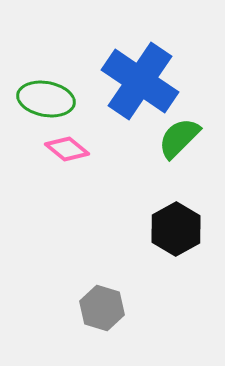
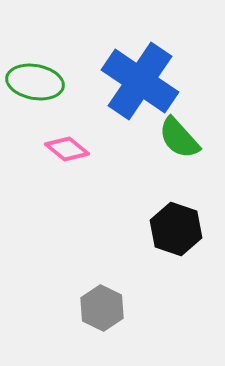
green ellipse: moved 11 px left, 17 px up
green semicircle: rotated 87 degrees counterclockwise
black hexagon: rotated 12 degrees counterclockwise
gray hexagon: rotated 9 degrees clockwise
